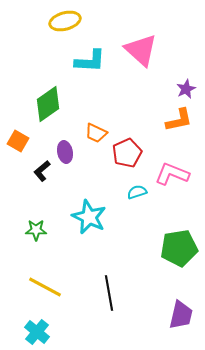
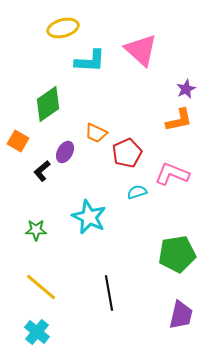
yellow ellipse: moved 2 px left, 7 px down
purple ellipse: rotated 40 degrees clockwise
green pentagon: moved 2 px left, 6 px down
yellow line: moved 4 px left; rotated 12 degrees clockwise
